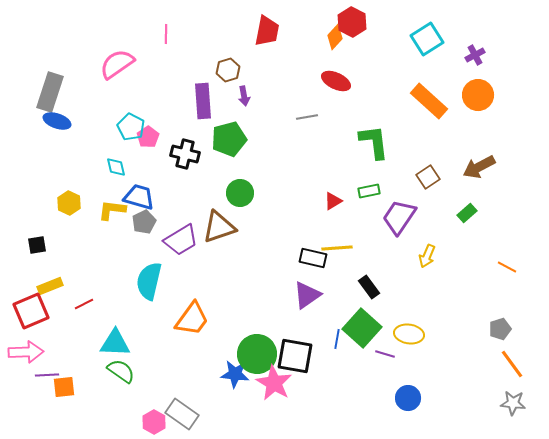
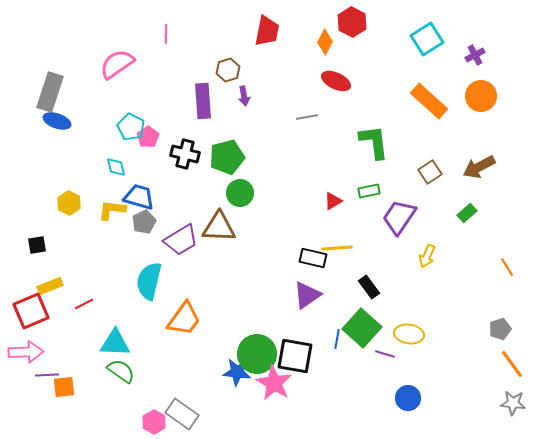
orange diamond at (335, 37): moved 10 px left, 5 px down; rotated 15 degrees counterclockwise
orange circle at (478, 95): moved 3 px right, 1 px down
green pentagon at (229, 139): moved 2 px left, 18 px down
brown square at (428, 177): moved 2 px right, 5 px up
brown triangle at (219, 227): rotated 21 degrees clockwise
orange line at (507, 267): rotated 30 degrees clockwise
orange trapezoid at (192, 319): moved 8 px left
blue star at (235, 374): moved 2 px right, 2 px up
